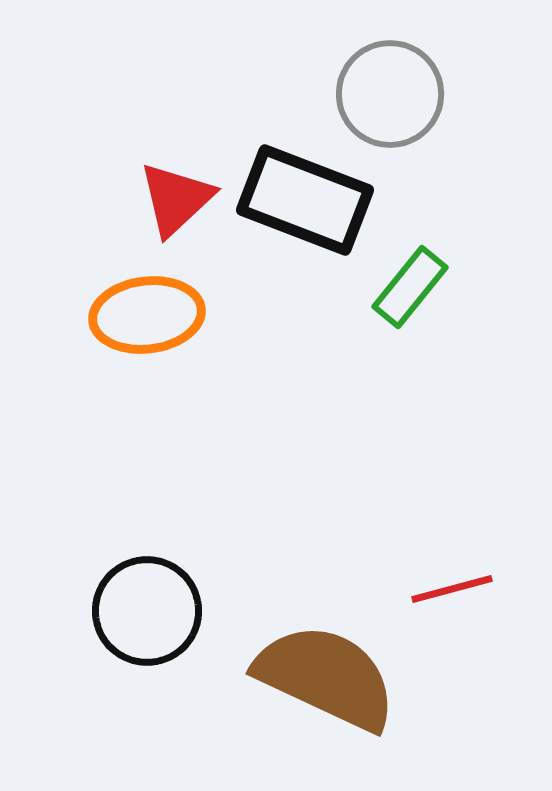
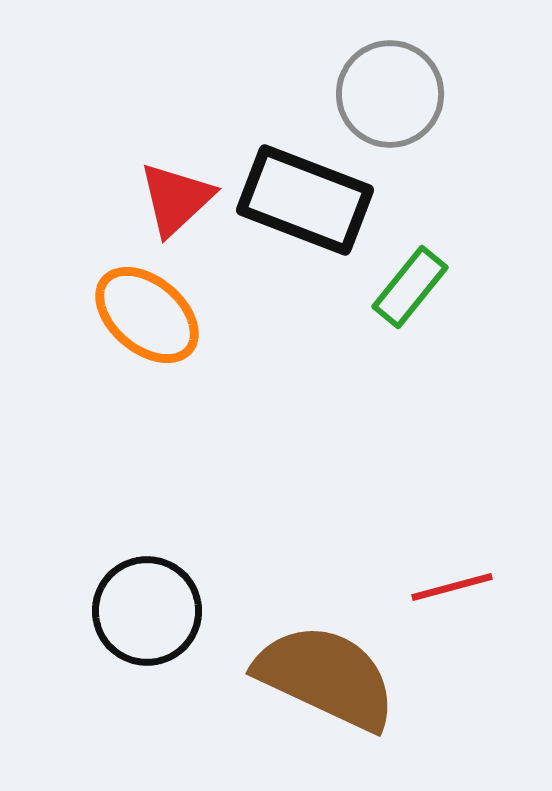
orange ellipse: rotated 47 degrees clockwise
red line: moved 2 px up
